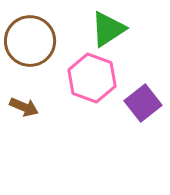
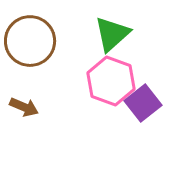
green triangle: moved 4 px right, 5 px down; rotated 9 degrees counterclockwise
pink hexagon: moved 19 px right, 3 px down
